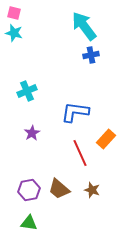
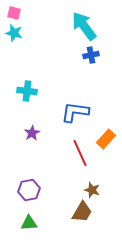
cyan cross: rotated 30 degrees clockwise
brown trapezoid: moved 23 px right, 23 px down; rotated 100 degrees counterclockwise
green triangle: rotated 12 degrees counterclockwise
